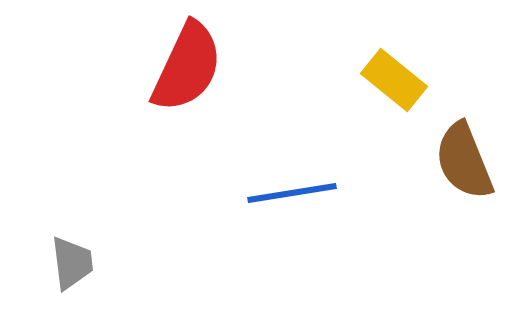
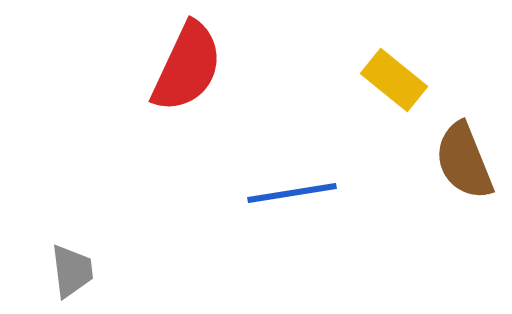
gray trapezoid: moved 8 px down
